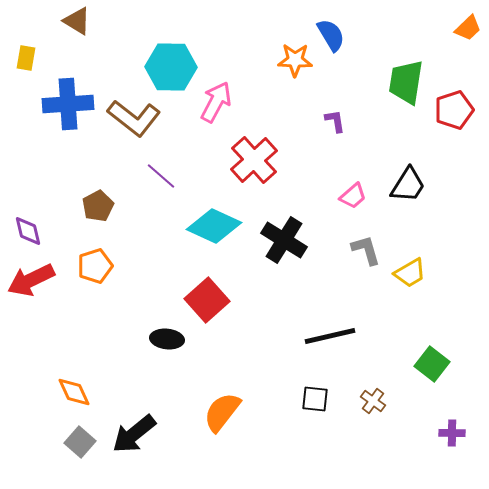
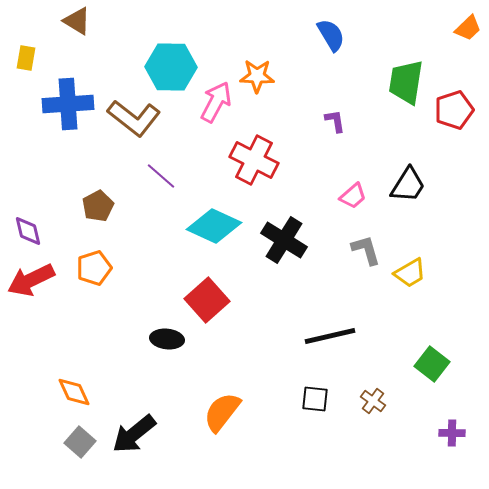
orange star: moved 38 px left, 16 px down
red cross: rotated 21 degrees counterclockwise
orange pentagon: moved 1 px left, 2 px down
